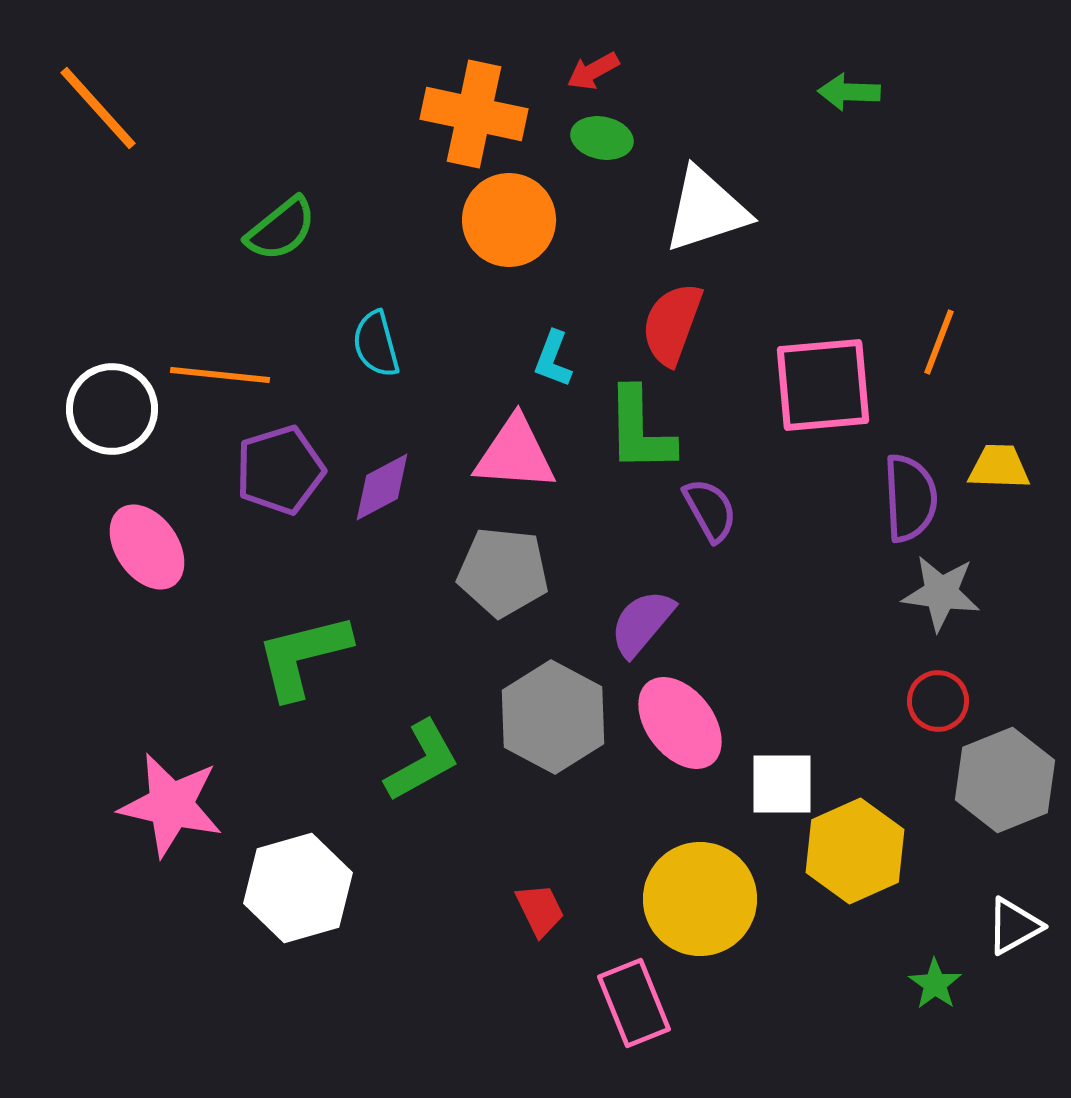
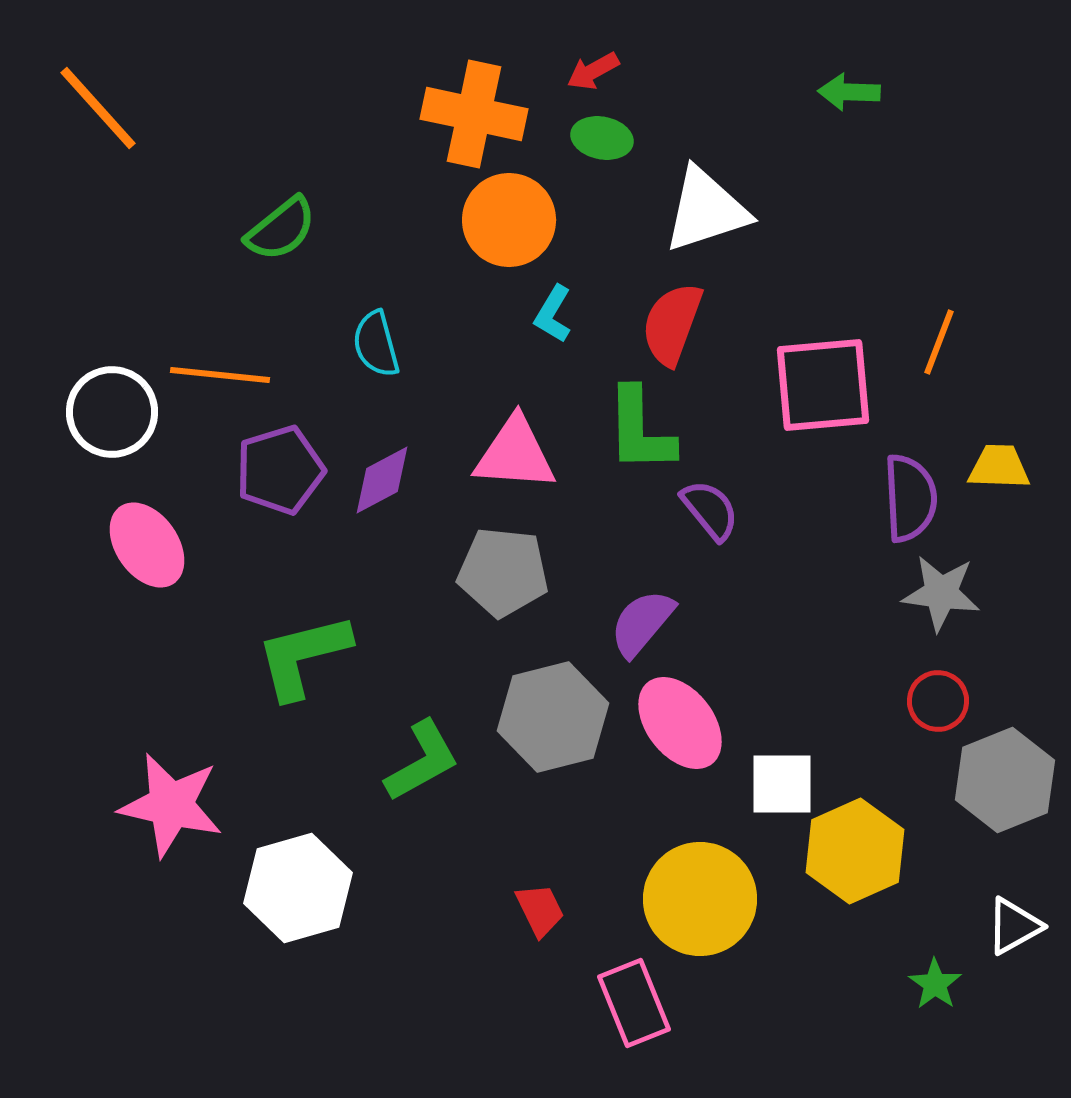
cyan L-shape at (553, 359): moved 45 px up; rotated 10 degrees clockwise
white circle at (112, 409): moved 3 px down
purple diamond at (382, 487): moved 7 px up
purple semicircle at (710, 510): rotated 10 degrees counterclockwise
pink ellipse at (147, 547): moved 2 px up
gray hexagon at (553, 717): rotated 18 degrees clockwise
